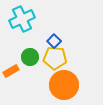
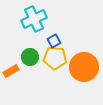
cyan cross: moved 12 px right
blue square: rotated 16 degrees clockwise
orange circle: moved 20 px right, 18 px up
